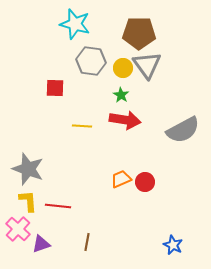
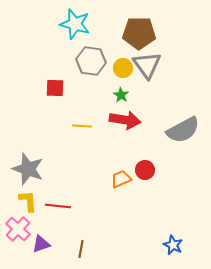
red circle: moved 12 px up
brown line: moved 6 px left, 7 px down
